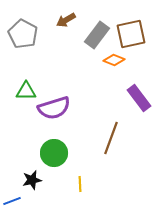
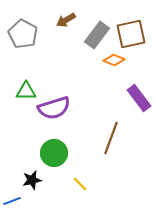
yellow line: rotated 42 degrees counterclockwise
